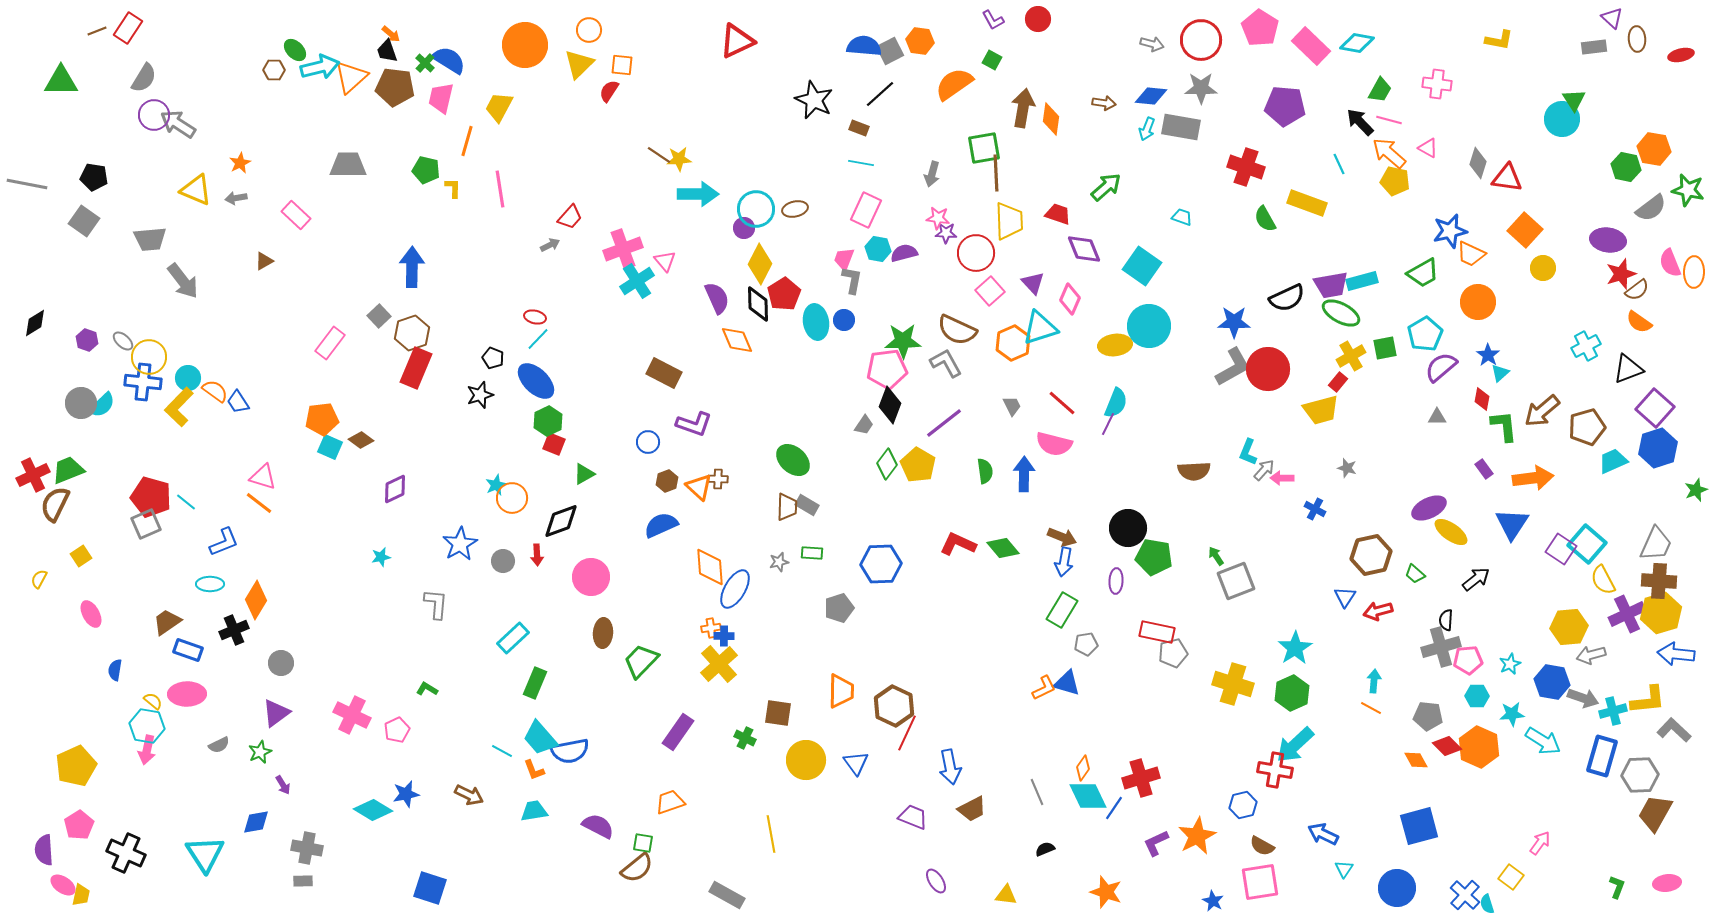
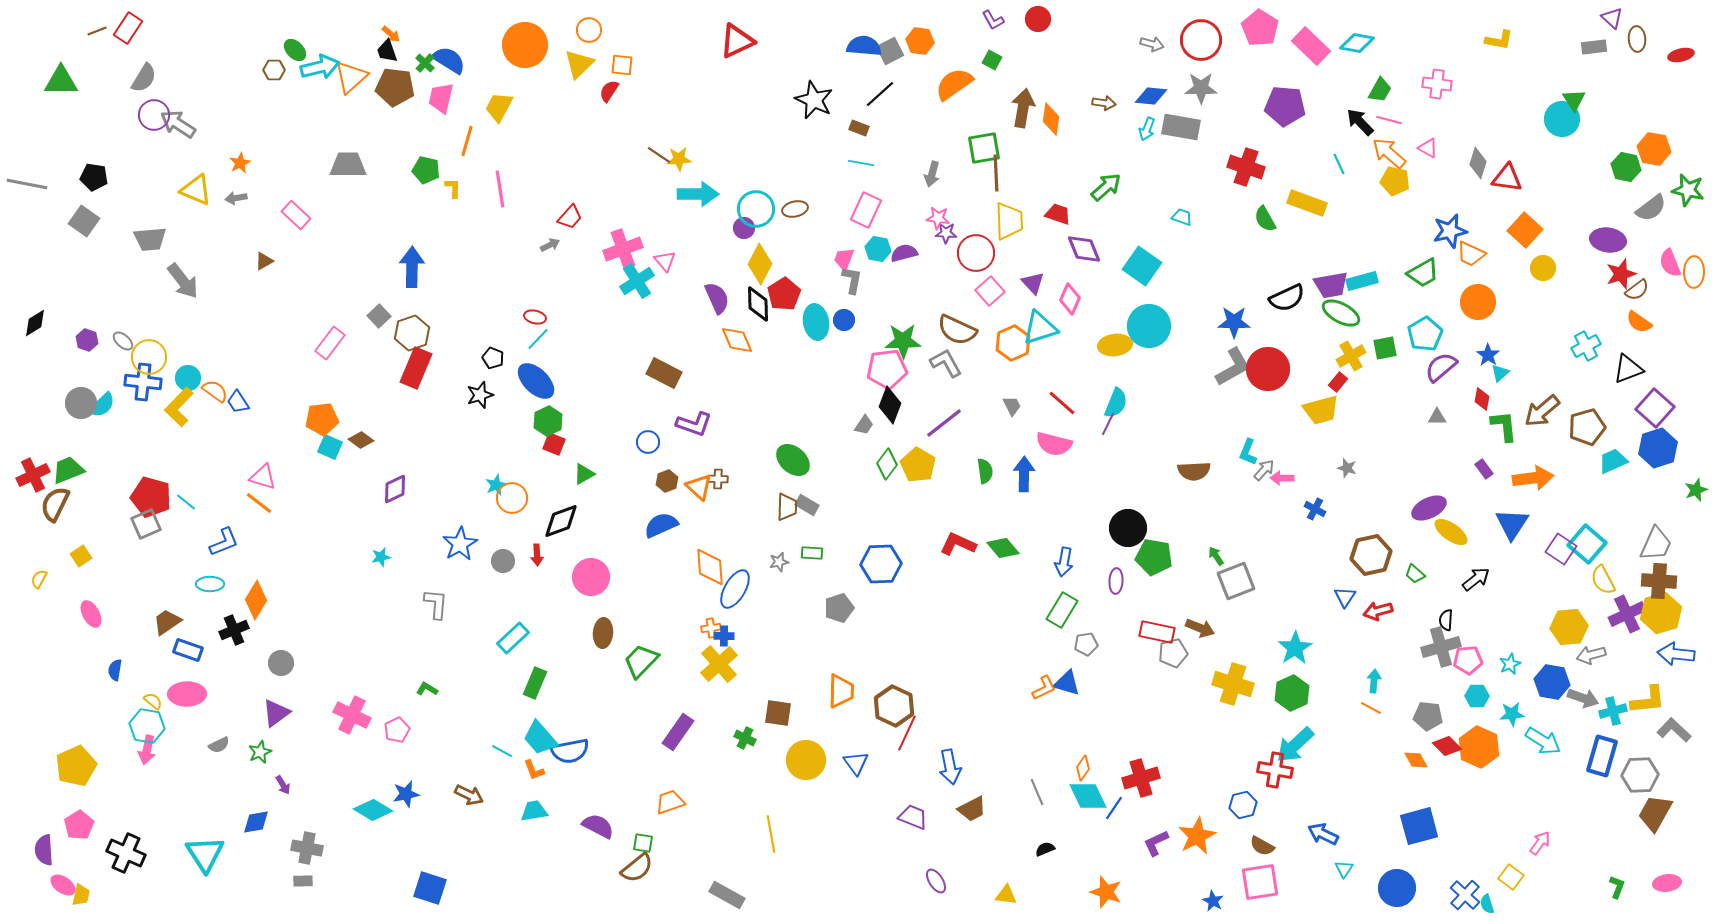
brown arrow at (1062, 537): moved 138 px right, 91 px down
